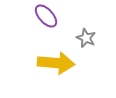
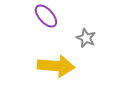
yellow arrow: moved 3 px down
